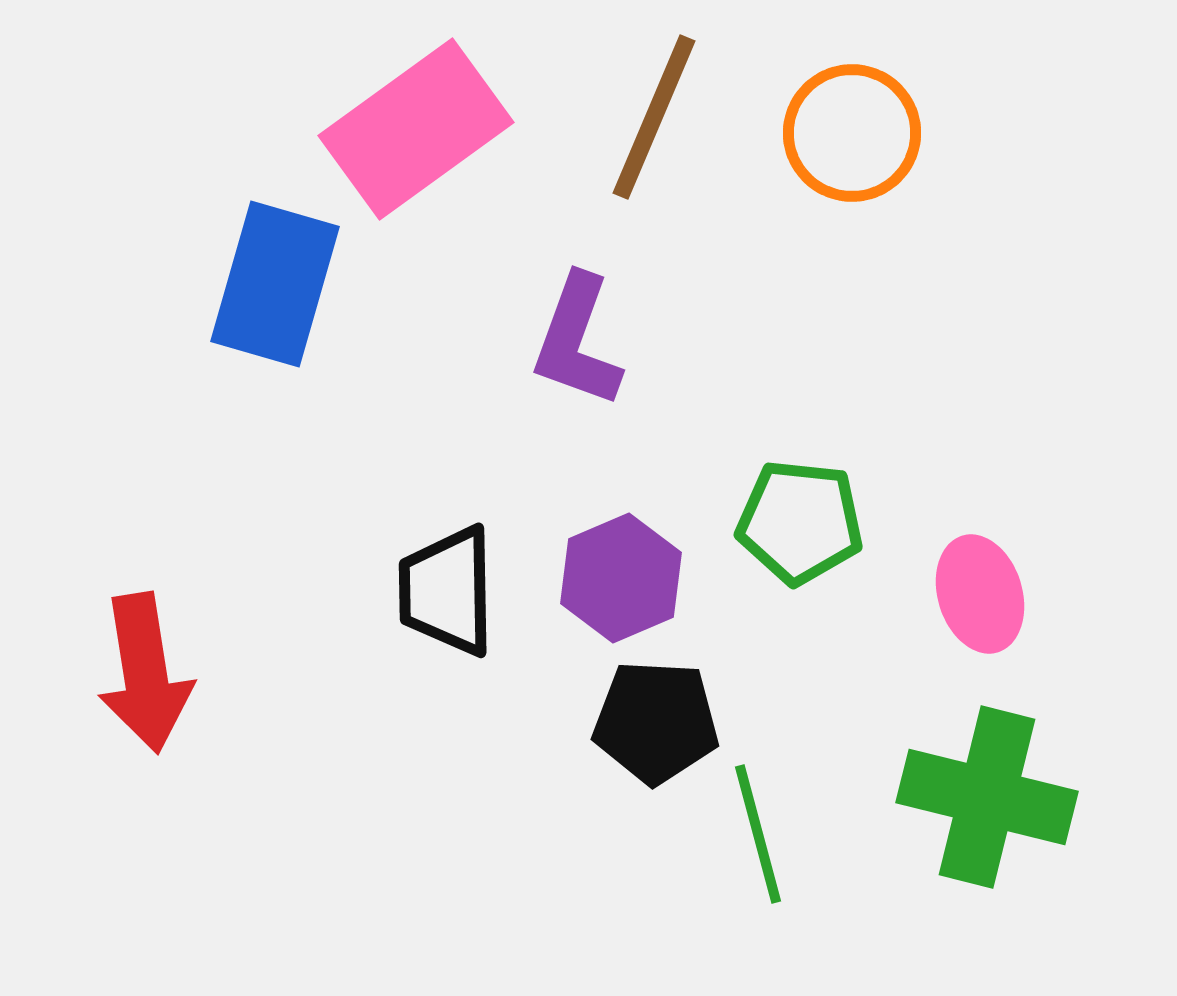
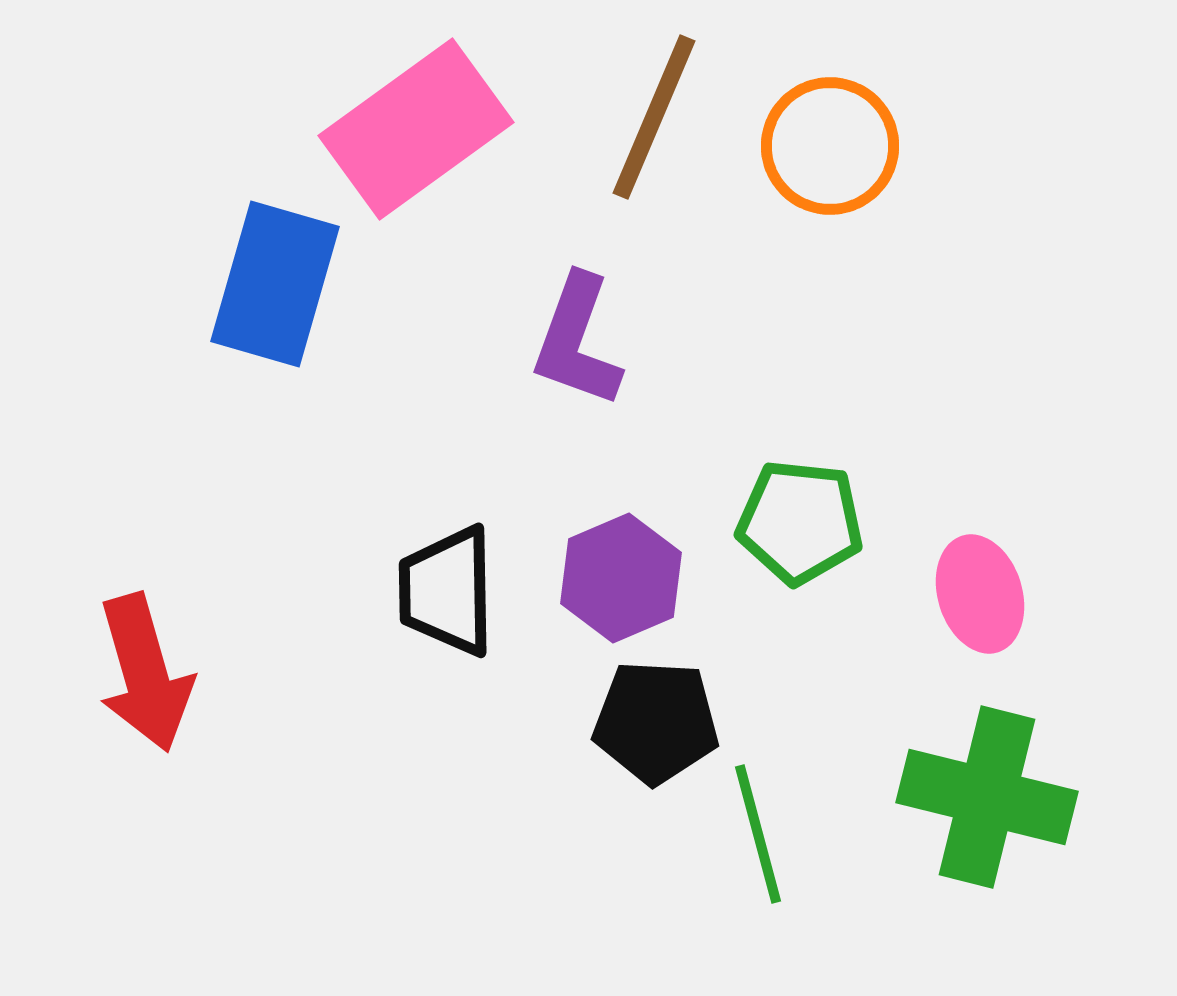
orange circle: moved 22 px left, 13 px down
red arrow: rotated 7 degrees counterclockwise
